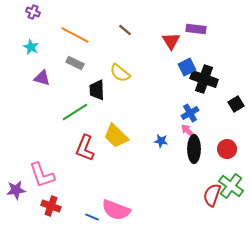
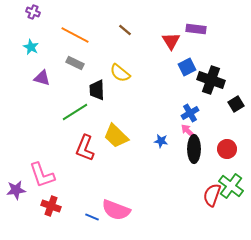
black cross: moved 7 px right, 1 px down
